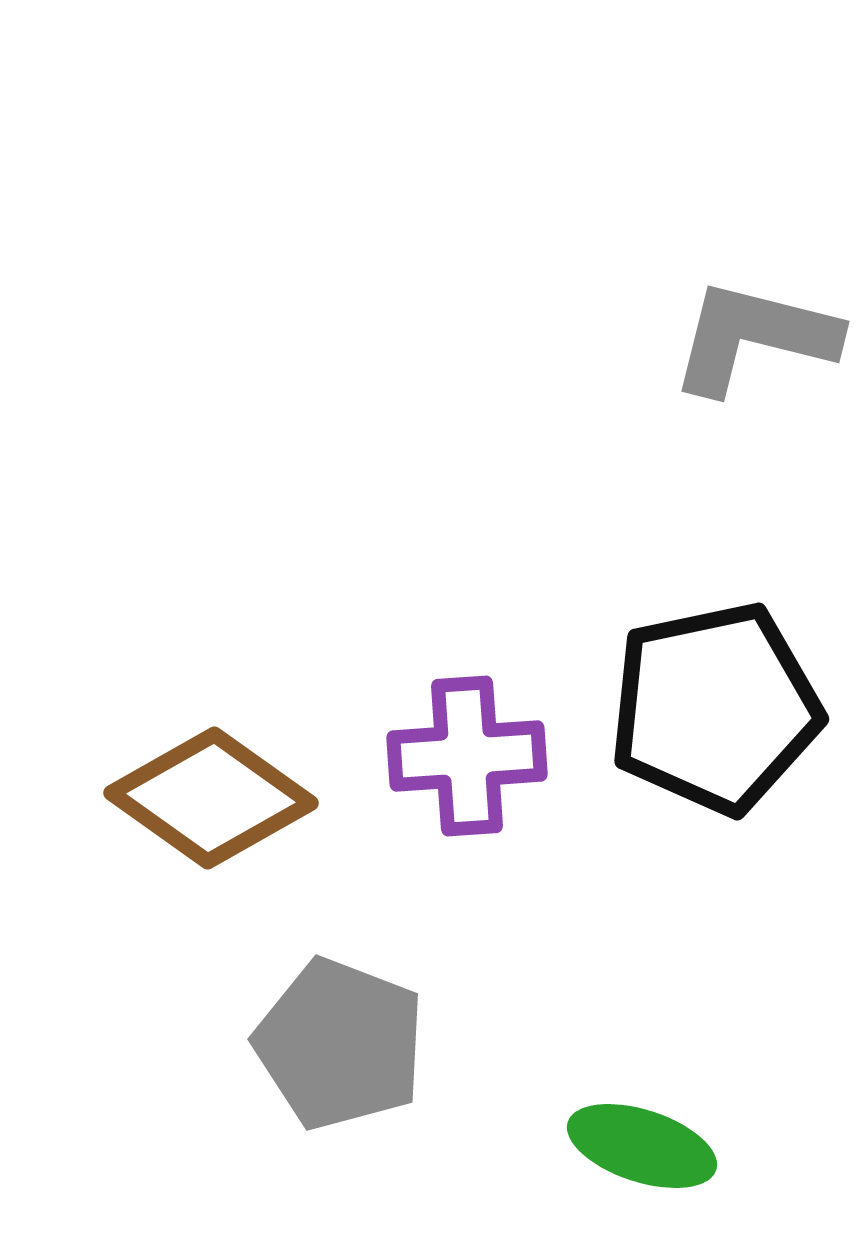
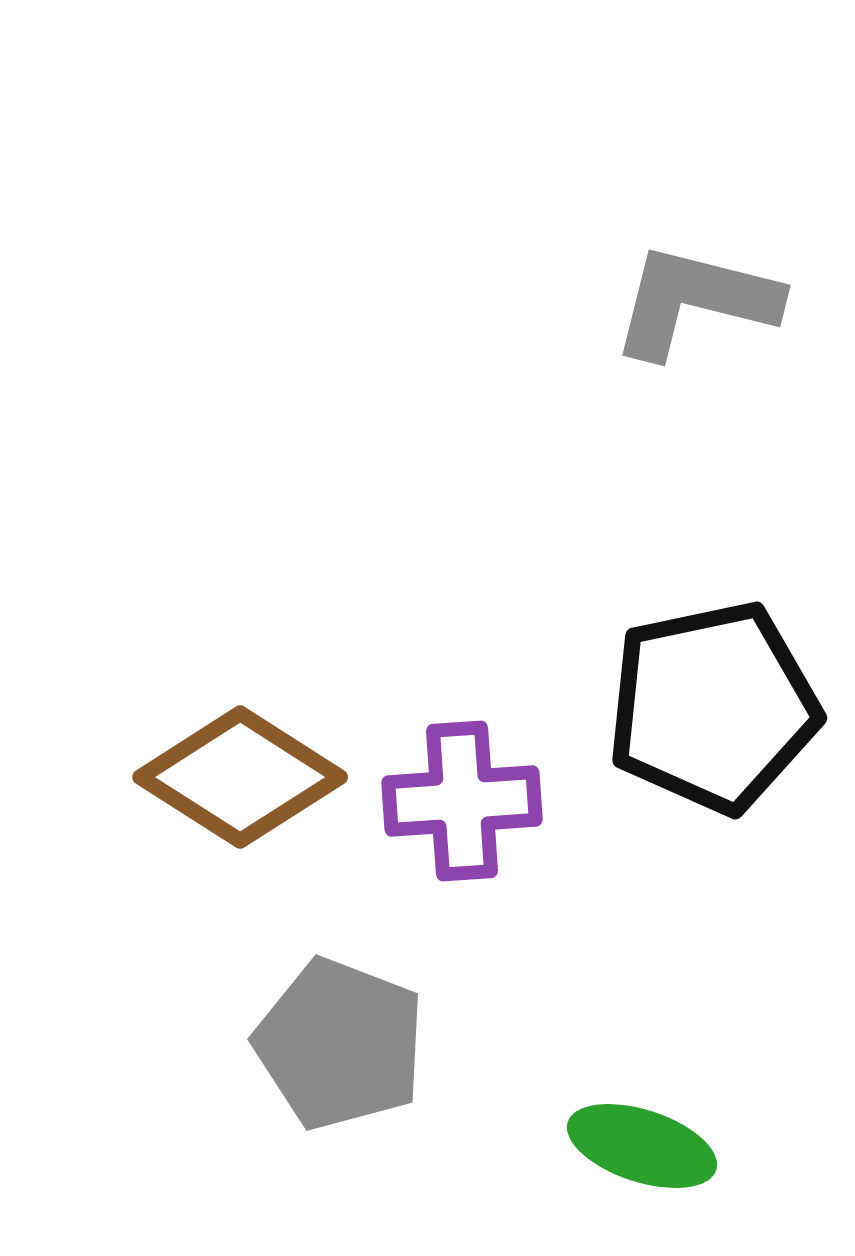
gray L-shape: moved 59 px left, 36 px up
black pentagon: moved 2 px left, 1 px up
purple cross: moved 5 px left, 45 px down
brown diamond: moved 29 px right, 21 px up; rotated 3 degrees counterclockwise
